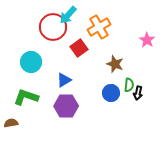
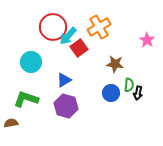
cyan arrow: moved 21 px down
brown star: rotated 12 degrees counterclockwise
green L-shape: moved 2 px down
purple hexagon: rotated 15 degrees clockwise
